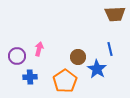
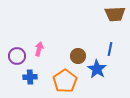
blue line: rotated 24 degrees clockwise
brown circle: moved 1 px up
